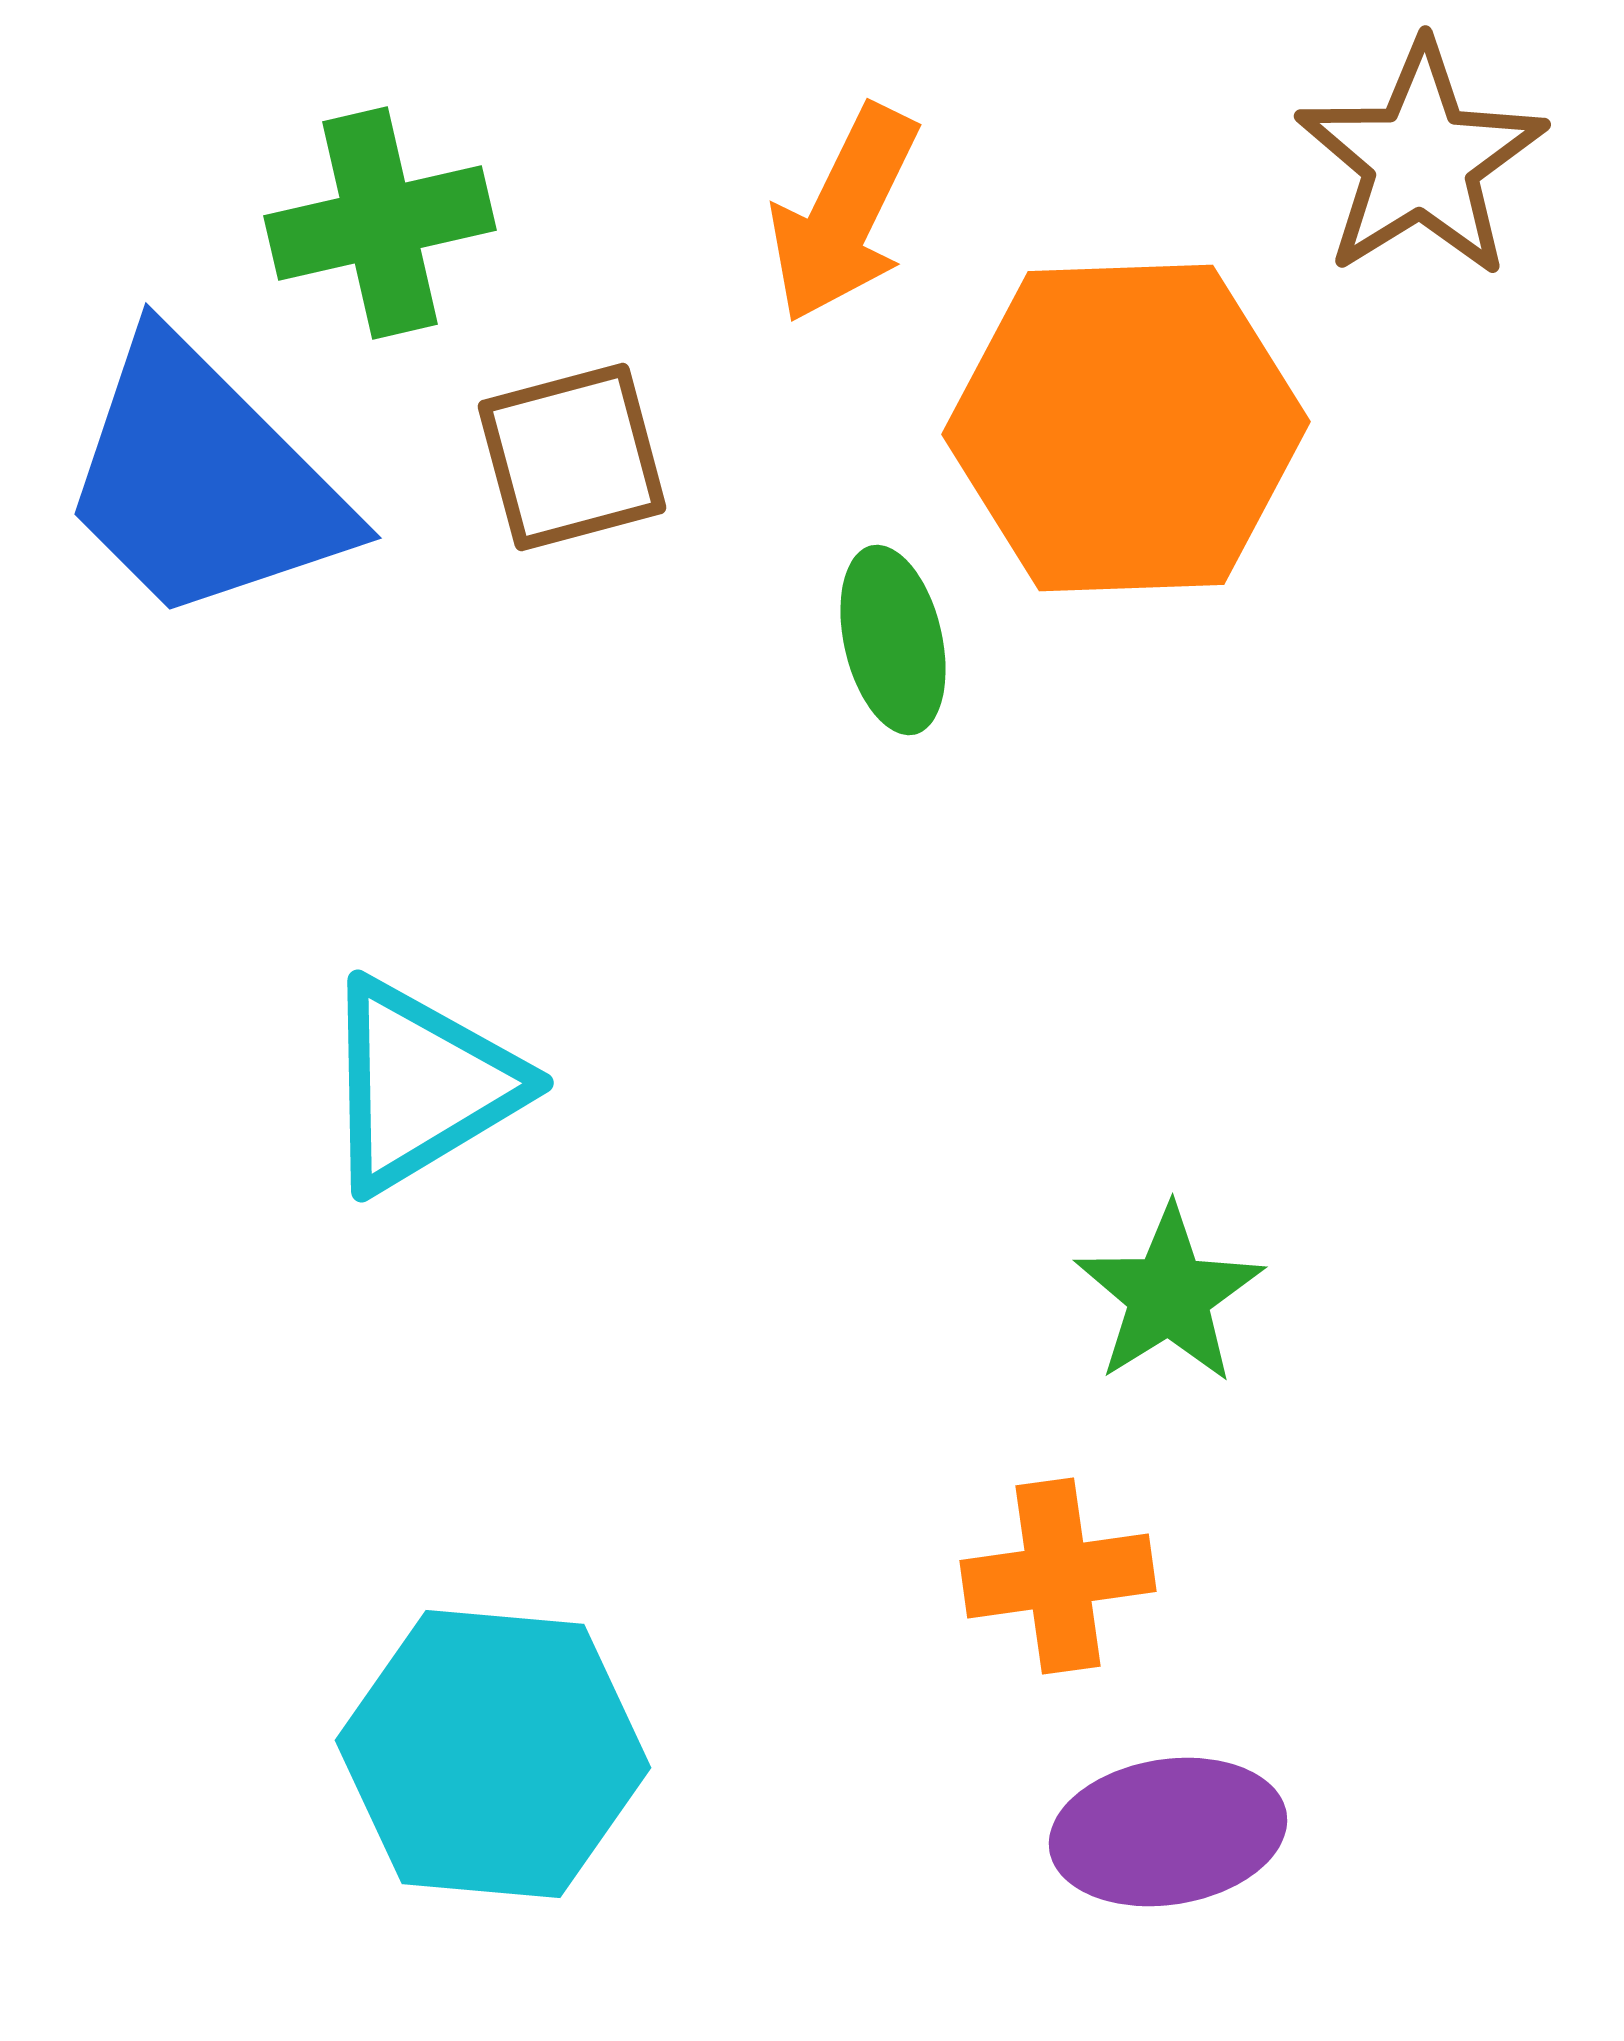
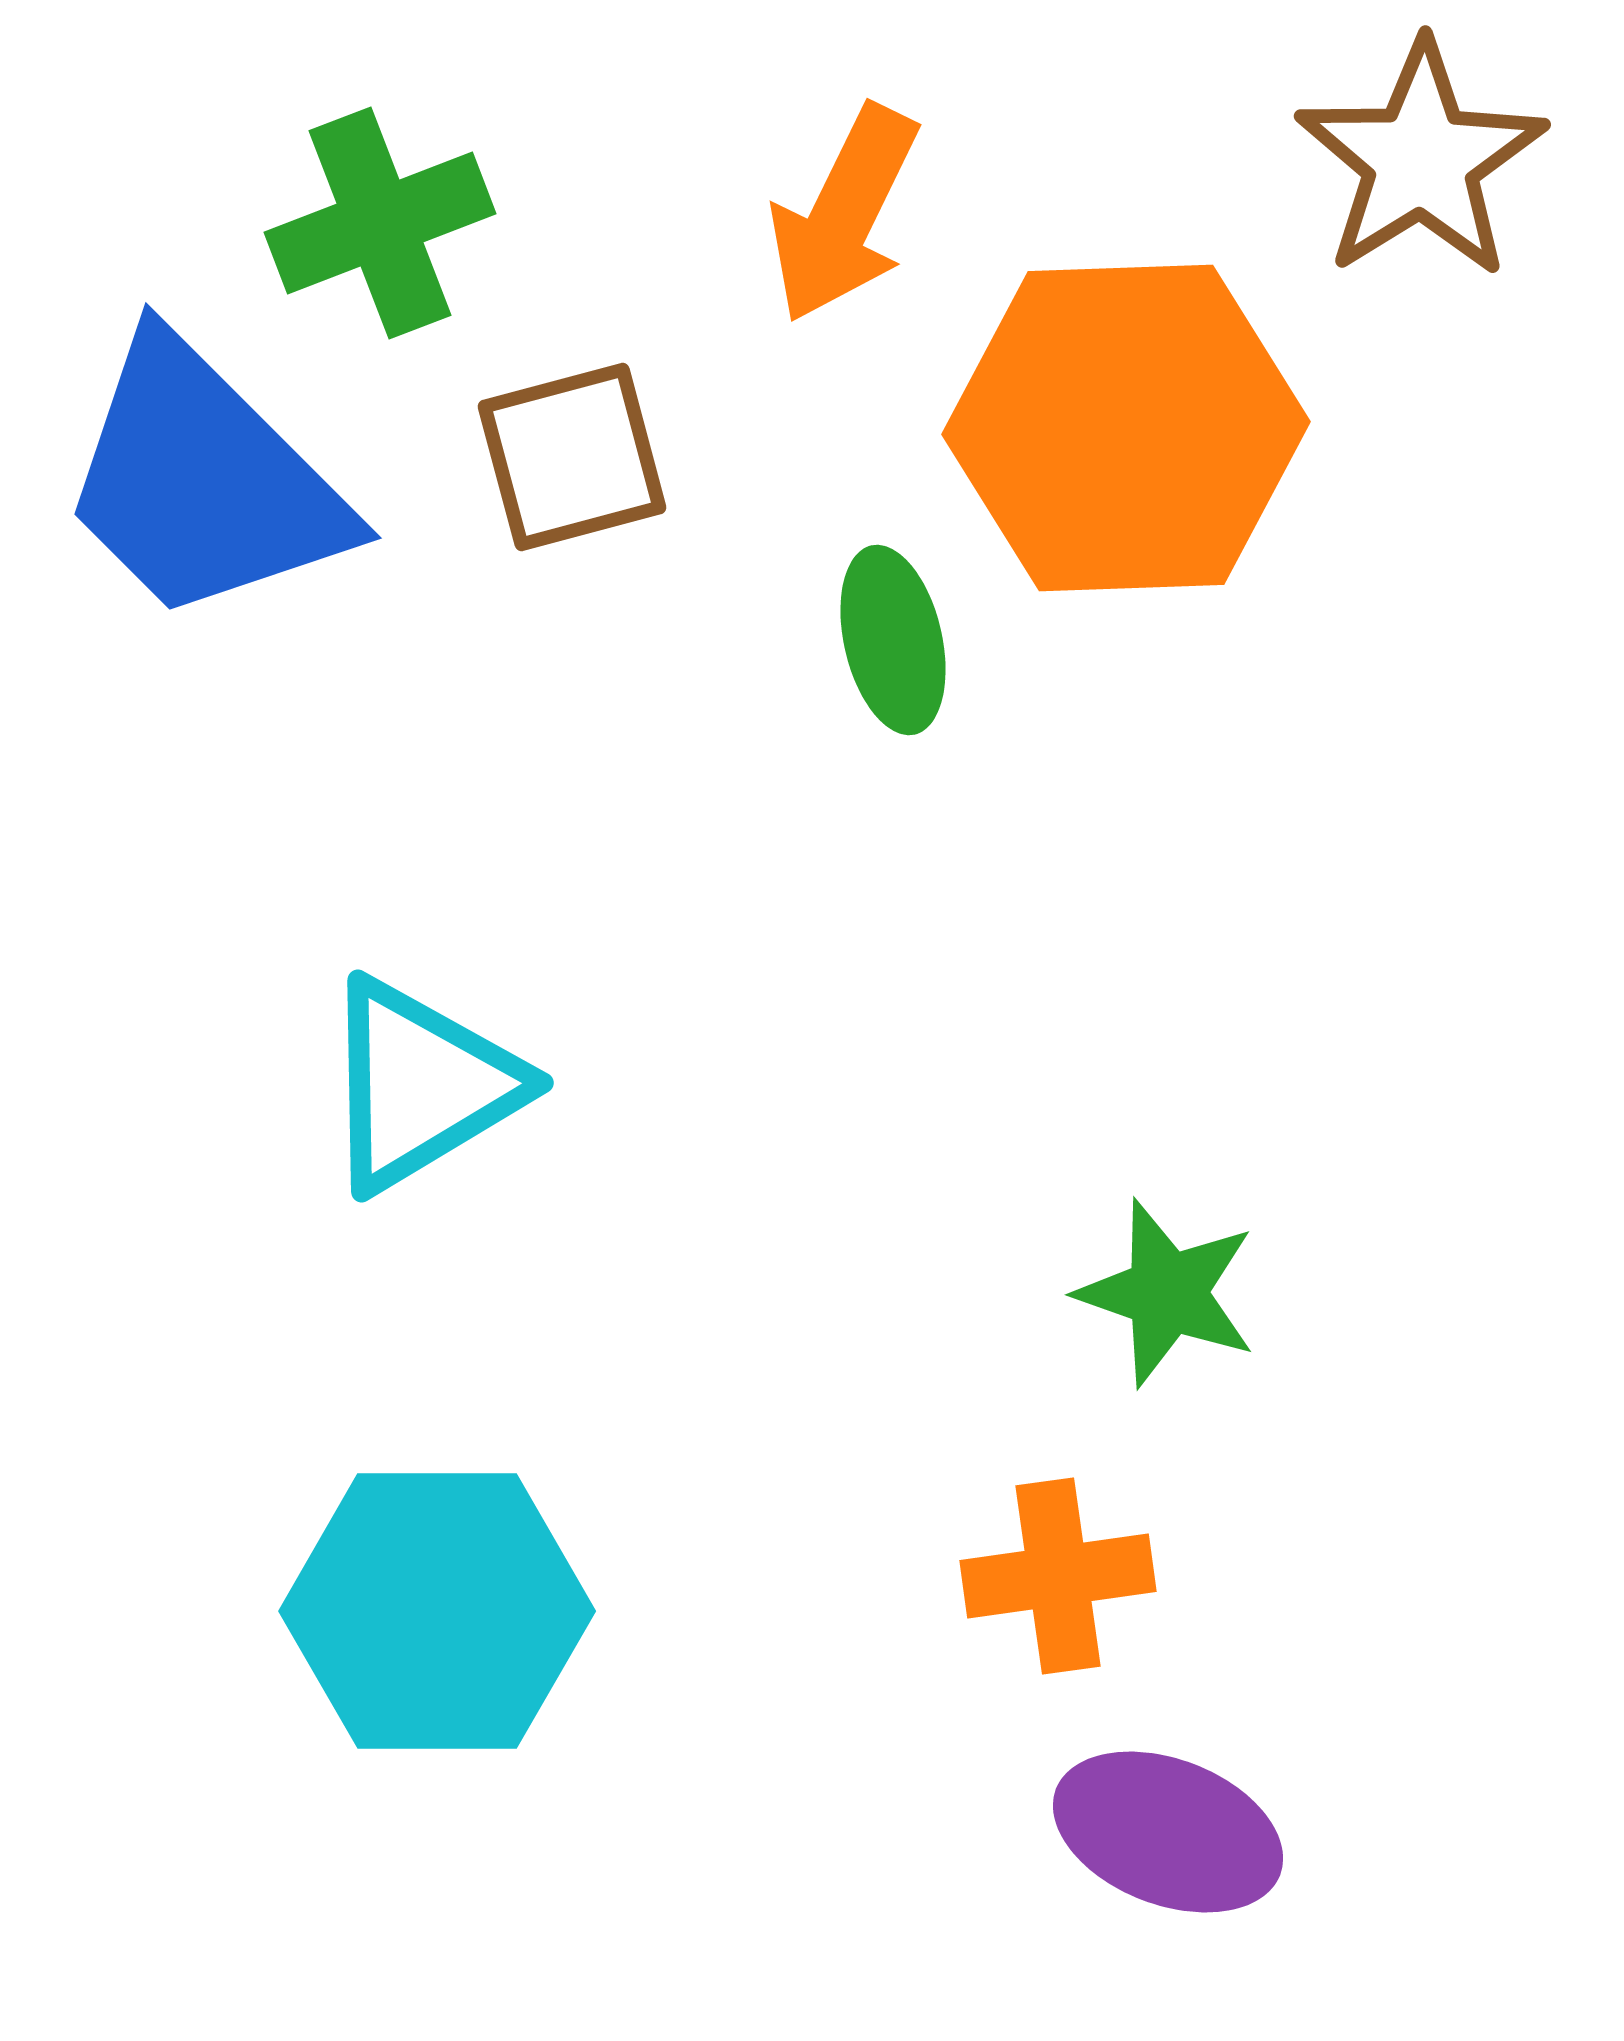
green cross: rotated 8 degrees counterclockwise
green star: moved 2 px left, 2 px up; rotated 21 degrees counterclockwise
cyan hexagon: moved 56 px left, 143 px up; rotated 5 degrees counterclockwise
purple ellipse: rotated 30 degrees clockwise
